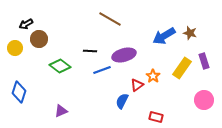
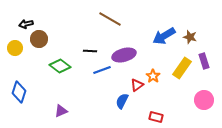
black arrow: rotated 16 degrees clockwise
brown star: moved 4 px down
